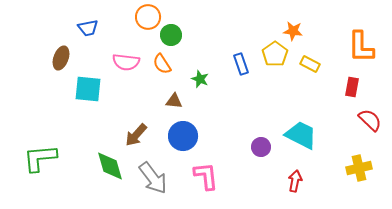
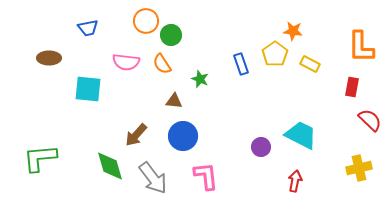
orange circle: moved 2 px left, 4 px down
brown ellipse: moved 12 px left; rotated 70 degrees clockwise
